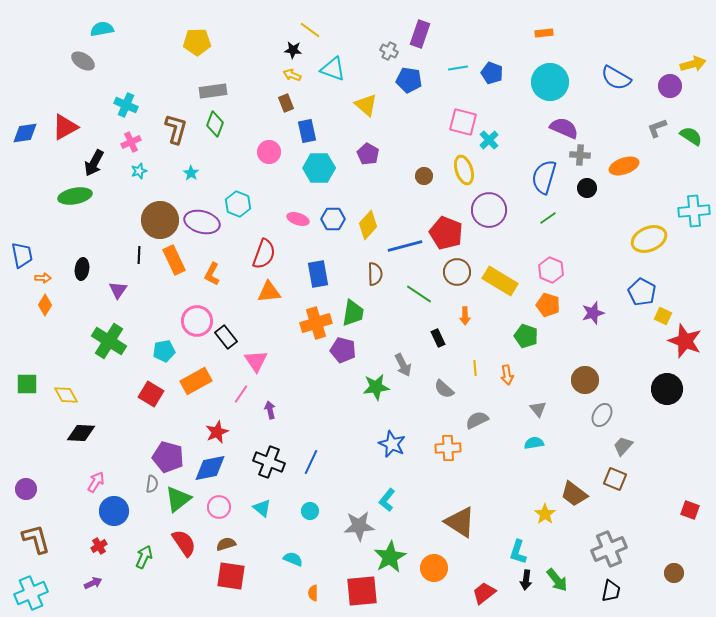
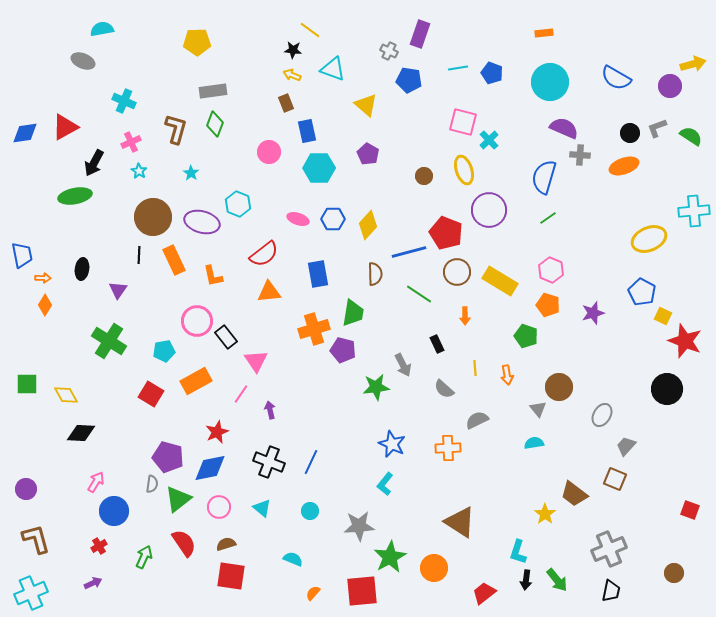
gray ellipse at (83, 61): rotated 10 degrees counterclockwise
cyan cross at (126, 105): moved 2 px left, 4 px up
cyan star at (139, 171): rotated 21 degrees counterclockwise
black circle at (587, 188): moved 43 px right, 55 px up
brown circle at (160, 220): moved 7 px left, 3 px up
blue line at (405, 246): moved 4 px right, 6 px down
red semicircle at (264, 254): rotated 32 degrees clockwise
orange L-shape at (212, 274): moved 1 px right, 2 px down; rotated 40 degrees counterclockwise
orange cross at (316, 323): moved 2 px left, 6 px down
black rectangle at (438, 338): moved 1 px left, 6 px down
brown circle at (585, 380): moved 26 px left, 7 px down
gray trapezoid at (623, 446): moved 3 px right
cyan L-shape at (387, 500): moved 2 px left, 16 px up
orange semicircle at (313, 593): rotated 42 degrees clockwise
